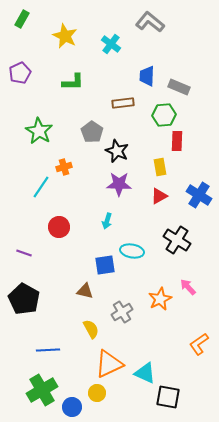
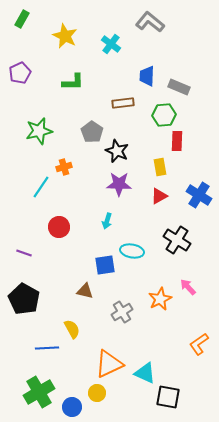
green star: rotated 28 degrees clockwise
yellow semicircle: moved 19 px left
blue line: moved 1 px left, 2 px up
green cross: moved 3 px left, 2 px down
